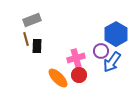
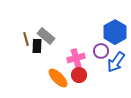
gray rectangle: moved 14 px right, 16 px down; rotated 60 degrees clockwise
blue hexagon: moved 1 px left, 2 px up
blue arrow: moved 4 px right
